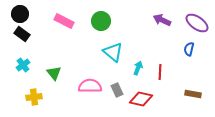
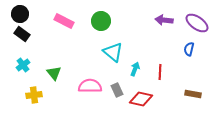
purple arrow: moved 2 px right; rotated 18 degrees counterclockwise
cyan arrow: moved 3 px left, 1 px down
yellow cross: moved 2 px up
